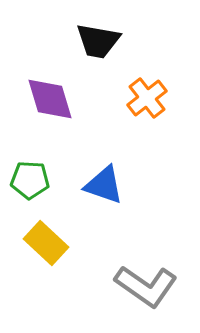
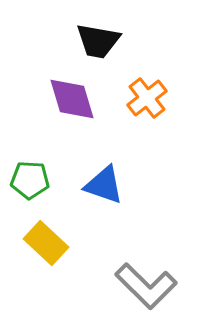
purple diamond: moved 22 px right
gray L-shape: rotated 10 degrees clockwise
